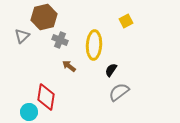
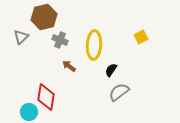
yellow square: moved 15 px right, 16 px down
gray triangle: moved 1 px left, 1 px down
